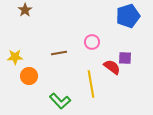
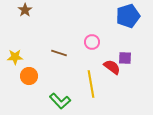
brown line: rotated 28 degrees clockwise
